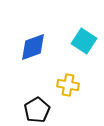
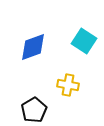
black pentagon: moved 3 px left
